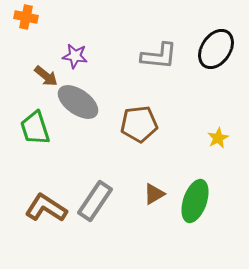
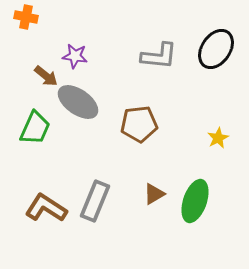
green trapezoid: rotated 138 degrees counterclockwise
gray rectangle: rotated 12 degrees counterclockwise
